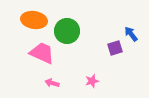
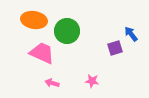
pink star: rotated 24 degrees clockwise
